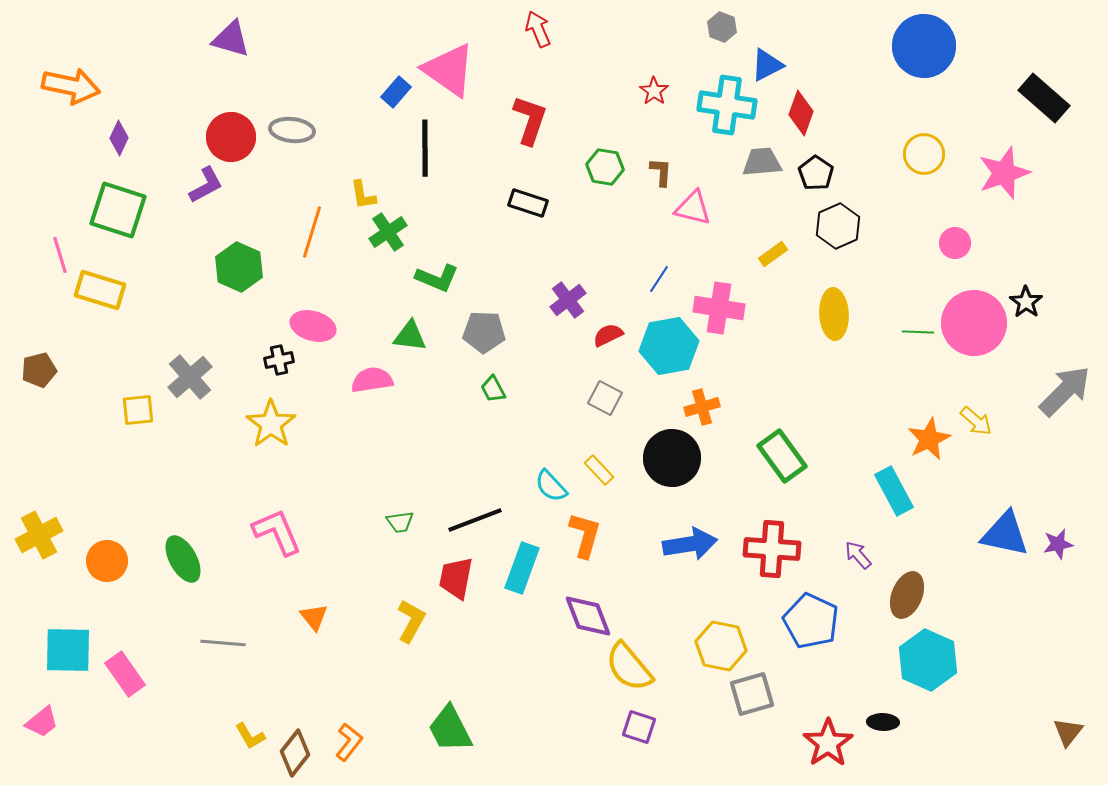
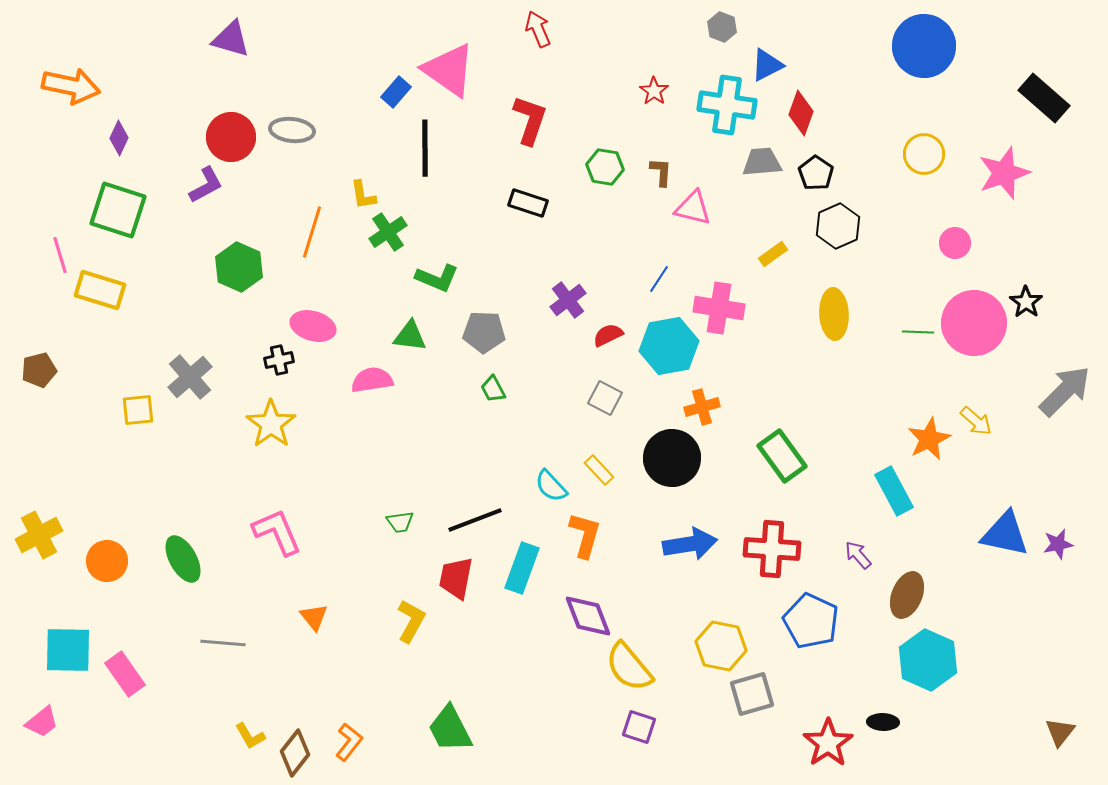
brown triangle at (1068, 732): moved 8 px left
